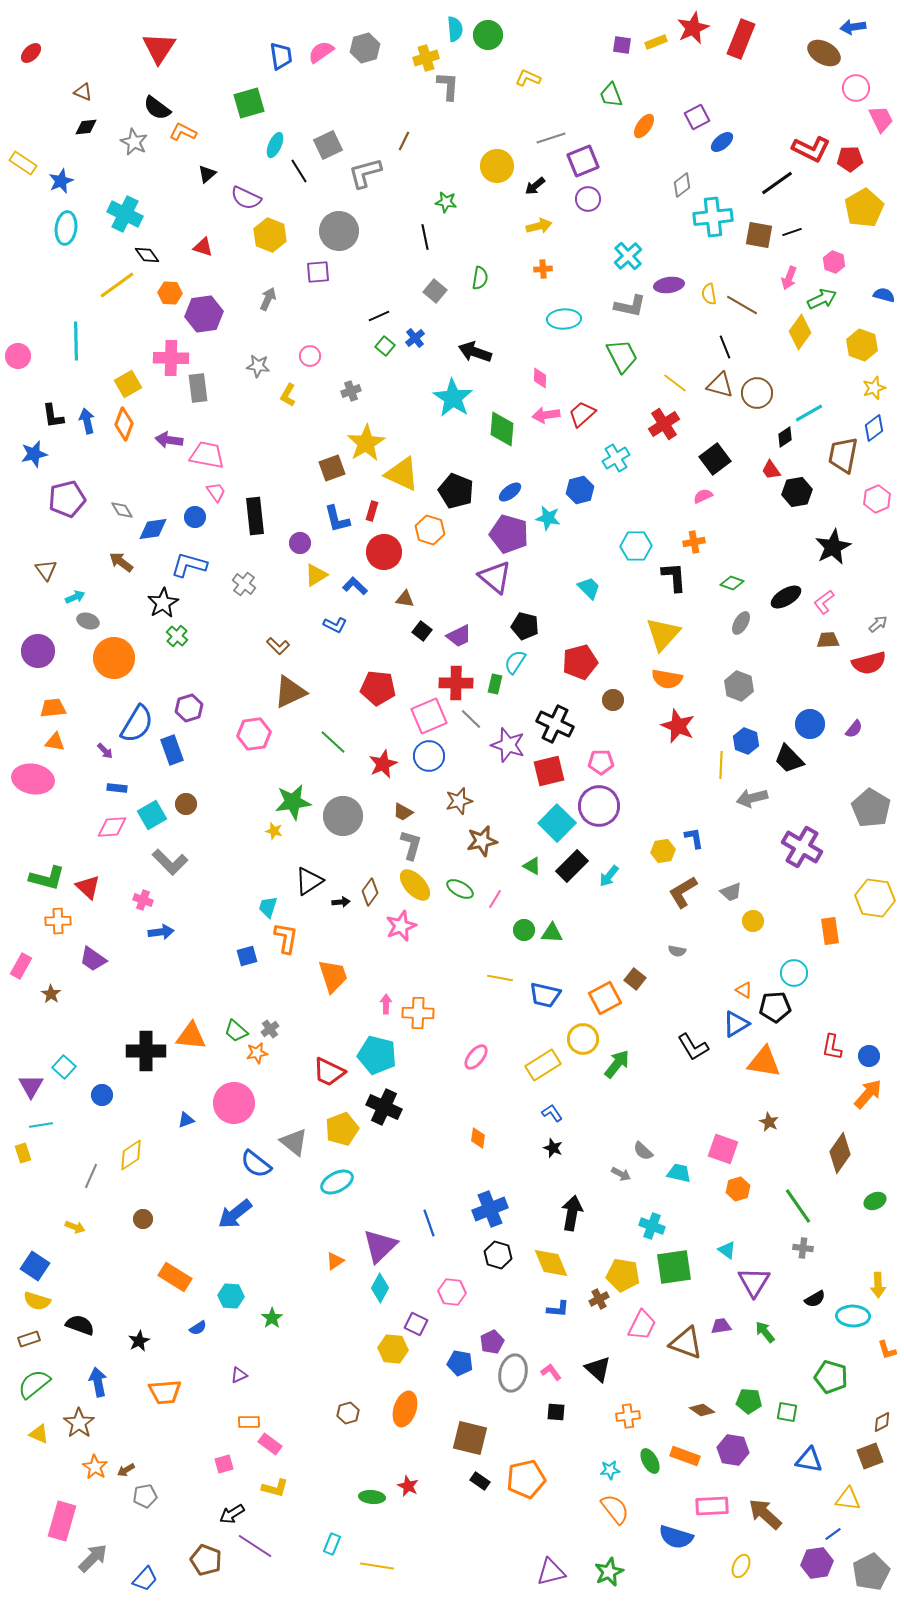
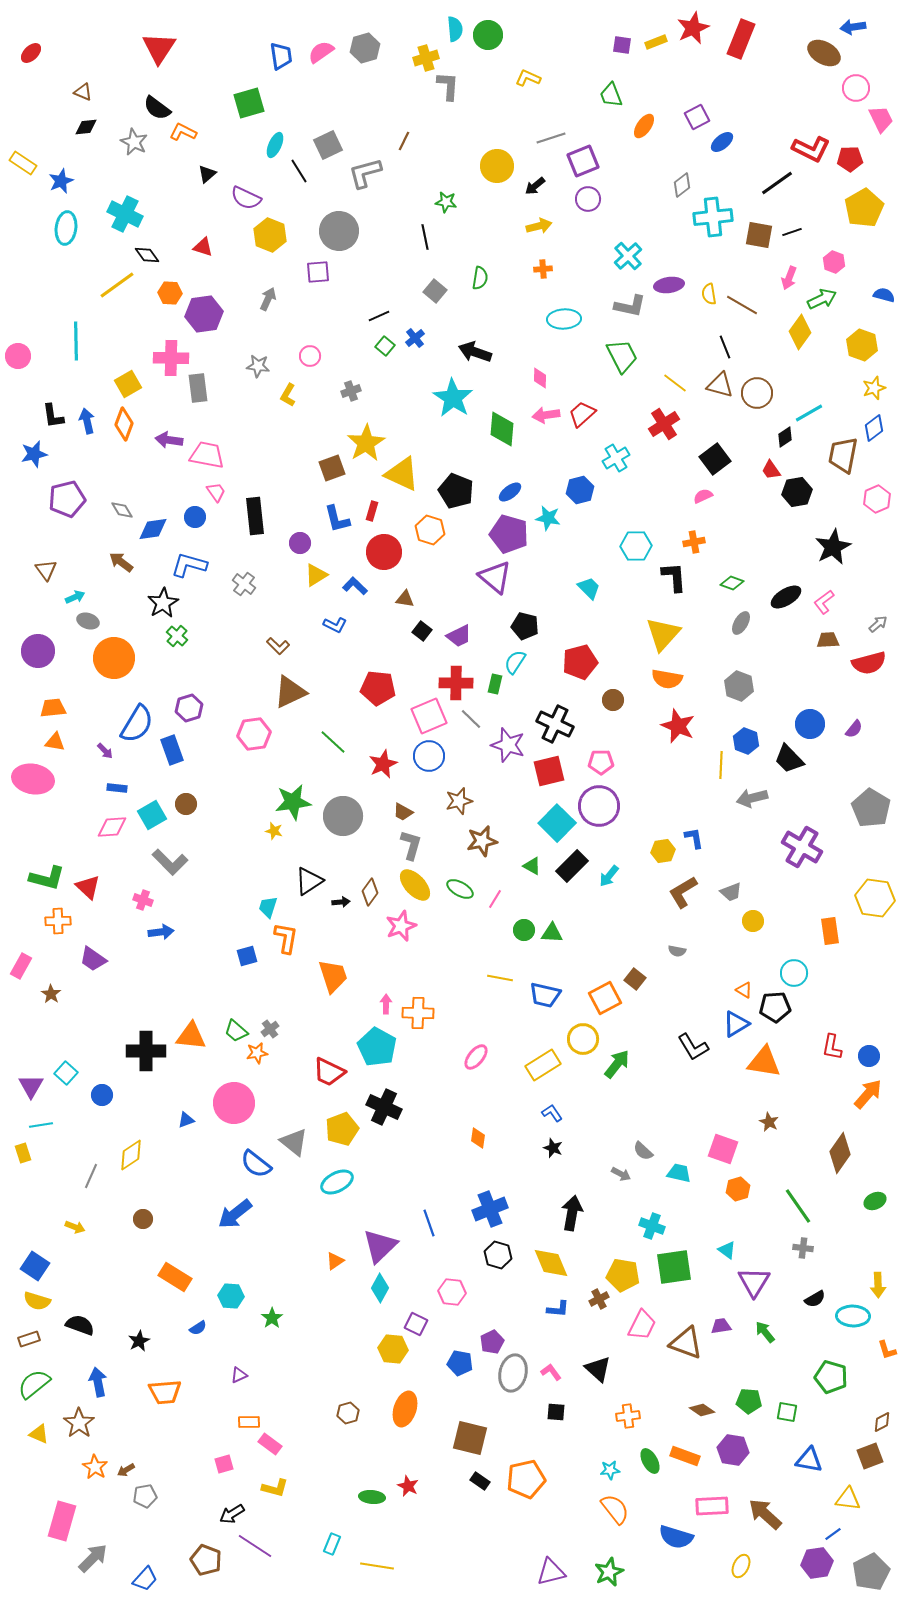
cyan pentagon at (377, 1055): moved 8 px up; rotated 15 degrees clockwise
cyan square at (64, 1067): moved 2 px right, 6 px down
